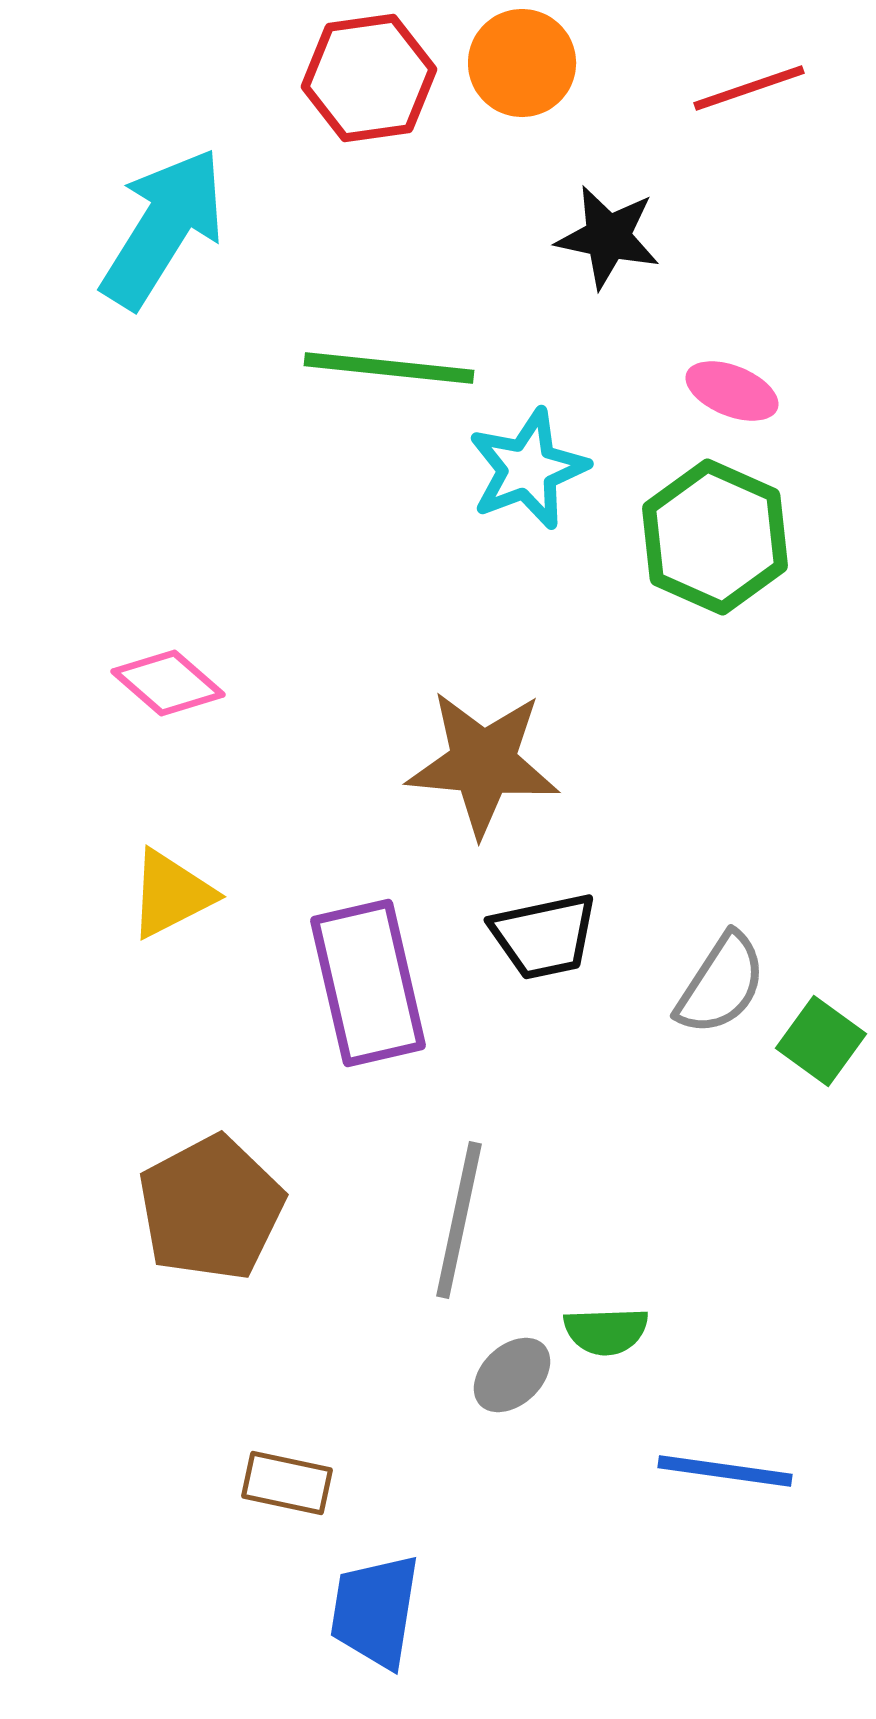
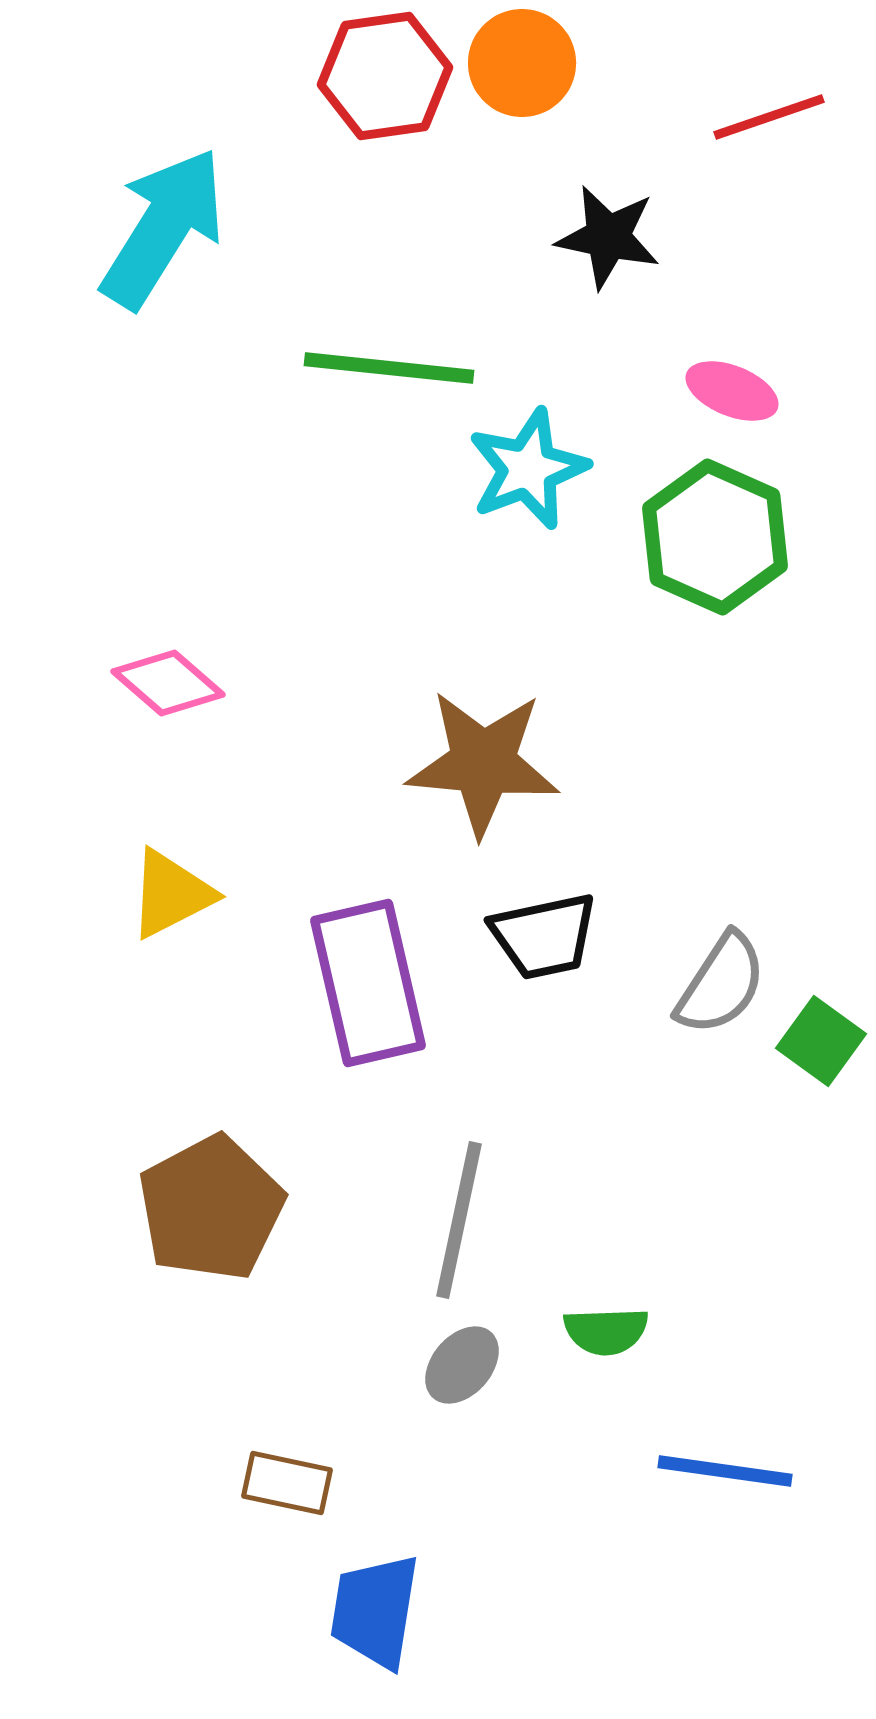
red hexagon: moved 16 px right, 2 px up
red line: moved 20 px right, 29 px down
gray ellipse: moved 50 px left, 10 px up; rotated 6 degrees counterclockwise
